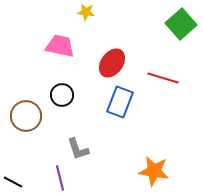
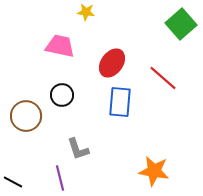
red line: rotated 24 degrees clockwise
blue rectangle: rotated 16 degrees counterclockwise
